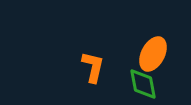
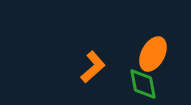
orange L-shape: rotated 36 degrees clockwise
